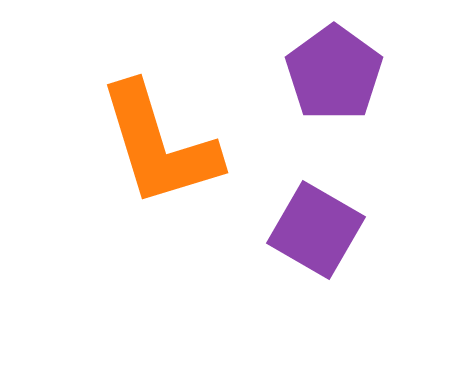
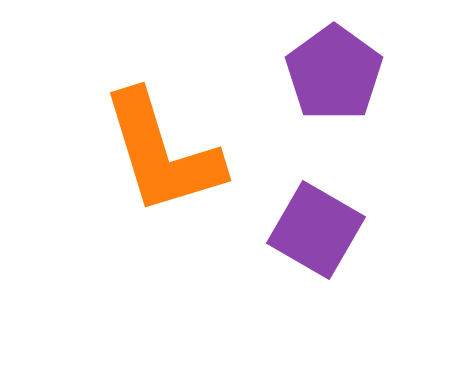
orange L-shape: moved 3 px right, 8 px down
